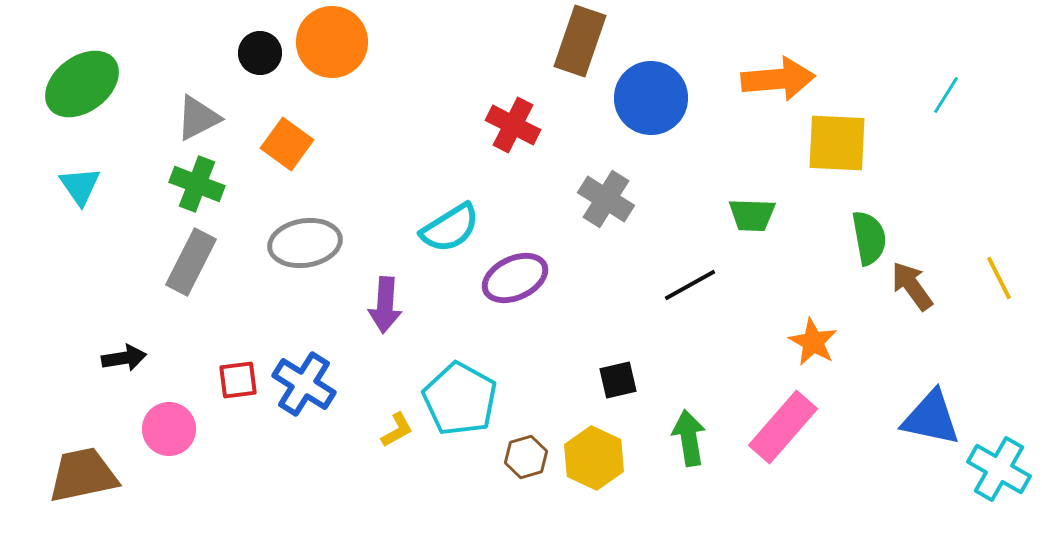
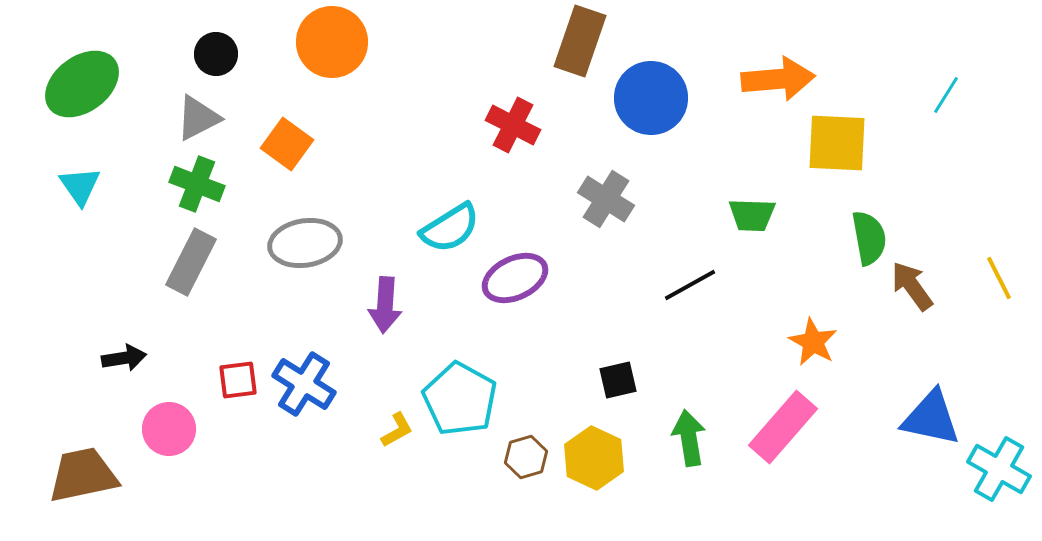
black circle: moved 44 px left, 1 px down
